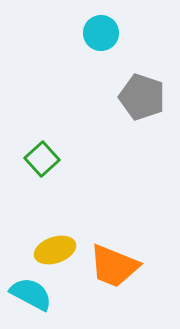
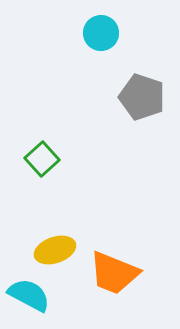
orange trapezoid: moved 7 px down
cyan semicircle: moved 2 px left, 1 px down
